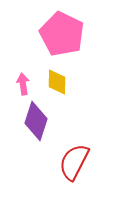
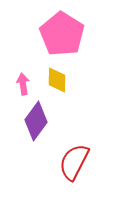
pink pentagon: rotated 6 degrees clockwise
yellow diamond: moved 2 px up
purple diamond: rotated 18 degrees clockwise
